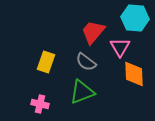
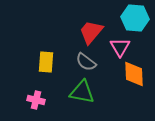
red trapezoid: moved 2 px left
yellow rectangle: rotated 15 degrees counterclockwise
green triangle: rotated 32 degrees clockwise
pink cross: moved 4 px left, 4 px up
